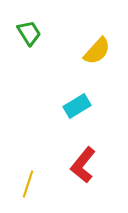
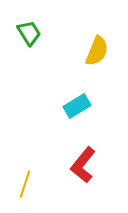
yellow semicircle: rotated 20 degrees counterclockwise
yellow line: moved 3 px left
